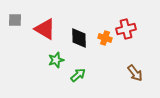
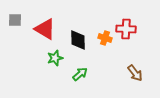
red cross: rotated 18 degrees clockwise
black diamond: moved 1 px left, 2 px down
green star: moved 1 px left, 2 px up
green arrow: moved 2 px right, 1 px up
